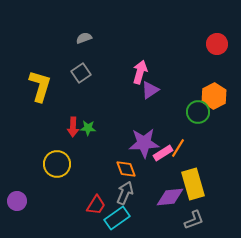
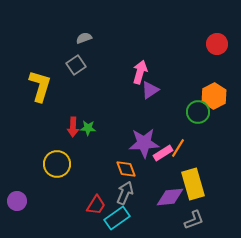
gray square: moved 5 px left, 8 px up
